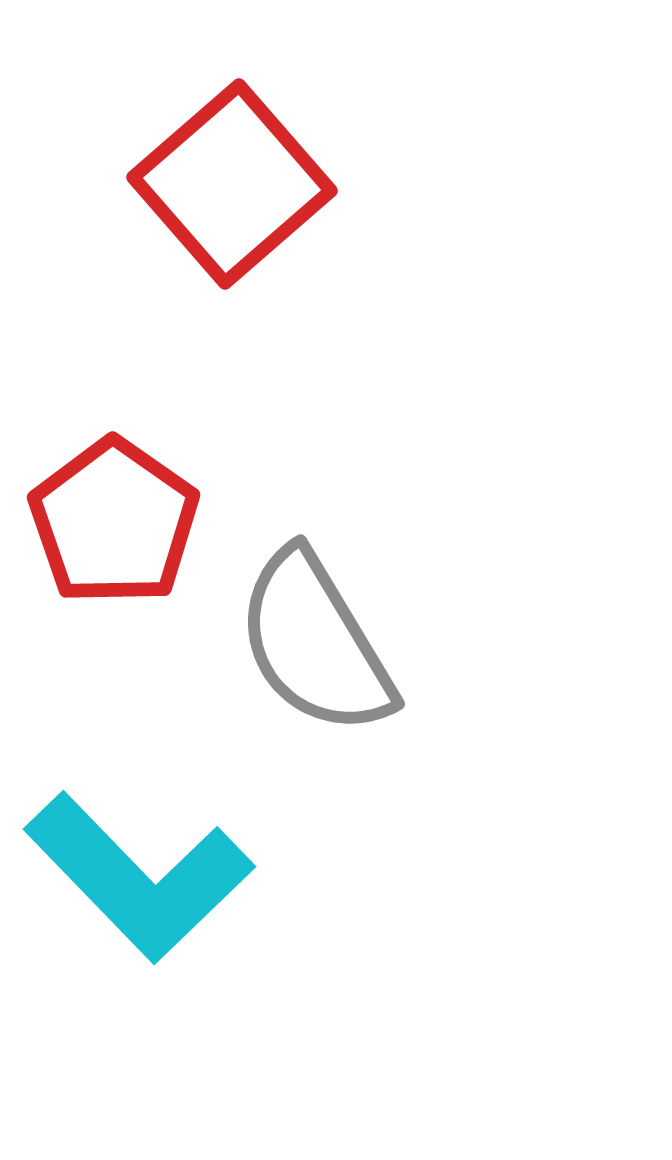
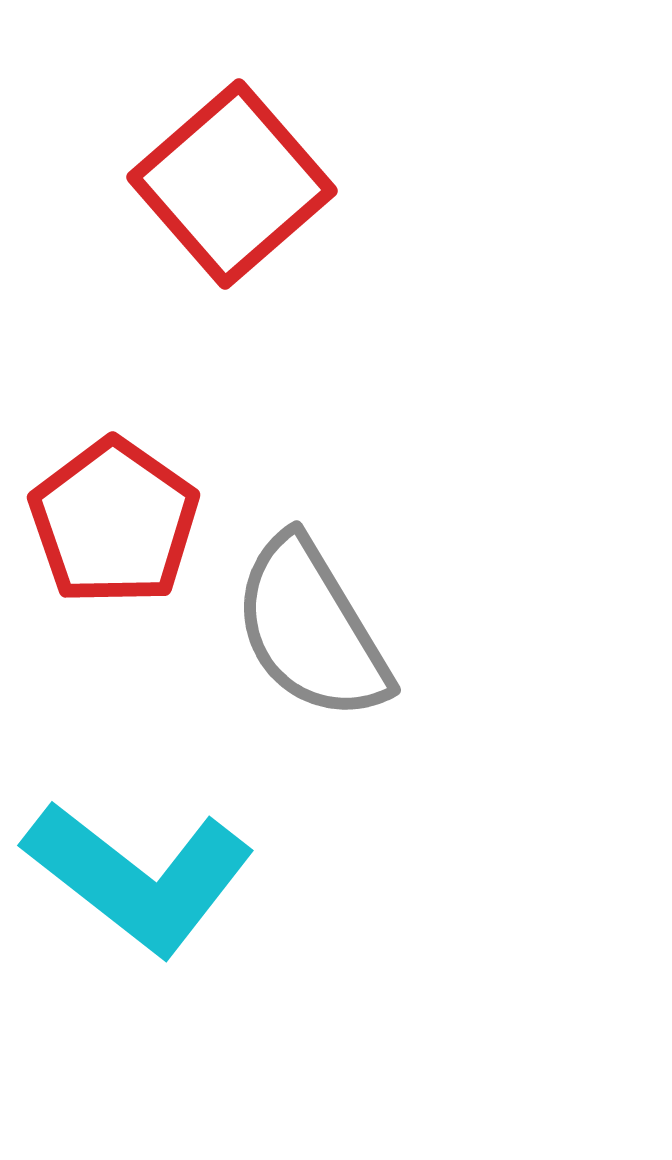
gray semicircle: moved 4 px left, 14 px up
cyan L-shape: rotated 8 degrees counterclockwise
